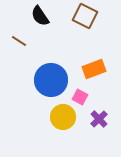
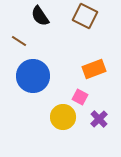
blue circle: moved 18 px left, 4 px up
